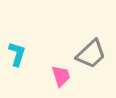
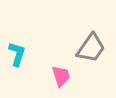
gray trapezoid: moved 6 px up; rotated 12 degrees counterclockwise
